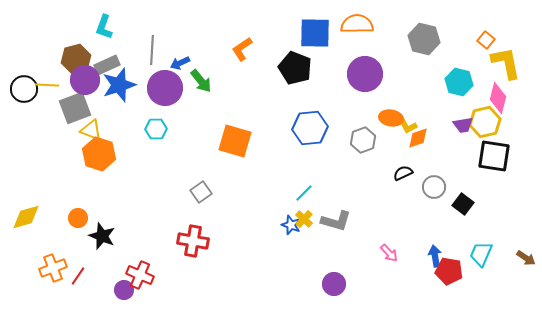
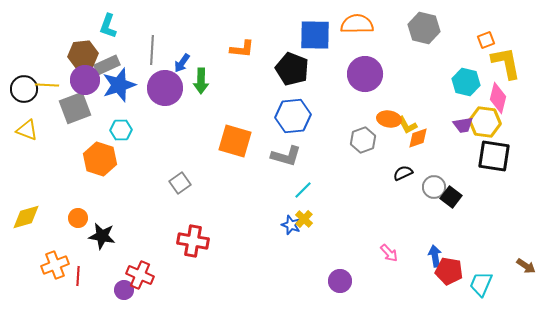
cyan L-shape at (104, 27): moved 4 px right, 1 px up
blue square at (315, 33): moved 2 px down
gray hexagon at (424, 39): moved 11 px up
orange square at (486, 40): rotated 30 degrees clockwise
orange L-shape at (242, 49): rotated 140 degrees counterclockwise
brown hexagon at (76, 59): moved 7 px right, 4 px up; rotated 8 degrees clockwise
blue arrow at (180, 63): moved 2 px right; rotated 30 degrees counterclockwise
black pentagon at (295, 68): moved 3 px left, 1 px down
green arrow at (201, 81): rotated 40 degrees clockwise
cyan hexagon at (459, 82): moved 7 px right
orange ellipse at (391, 118): moved 2 px left, 1 px down
yellow hexagon at (485, 122): rotated 20 degrees clockwise
blue hexagon at (310, 128): moved 17 px left, 12 px up
cyan hexagon at (156, 129): moved 35 px left, 1 px down
yellow triangle at (91, 130): moved 64 px left
orange hexagon at (99, 154): moved 1 px right, 5 px down
gray square at (201, 192): moved 21 px left, 9 px up
cyan line at (304, 193): moved 1 px left, 3 px up
black square at (463, 204): moved 12 px left, 7 px up
gray L-shape at (336, 221): moved 50 px left, 65 px up
black star at (102, 236): rotated 12 degrees counterclockwise
cyan trapezoid at (481, 254): moved 30 px down
brown arrow at (526, 258): moved 8 px down
orange cross at (53, 268): moved 2 px right, 3 px up
red line at (78, 276): rotated 30 degrees counterclockwise
purple circle at (334, 284): moved 6 px right, 3 px up
